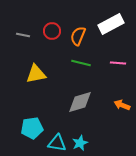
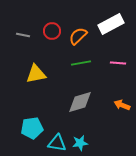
orange semicircle: rotated 24 degrees clockwise
green line: rotated 24 degrees counterclockwise
cyan star: rotated 14 degrees clockwise
